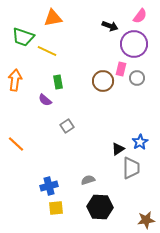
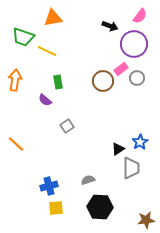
pink rectangle: rotated 40 degrees clockwise
